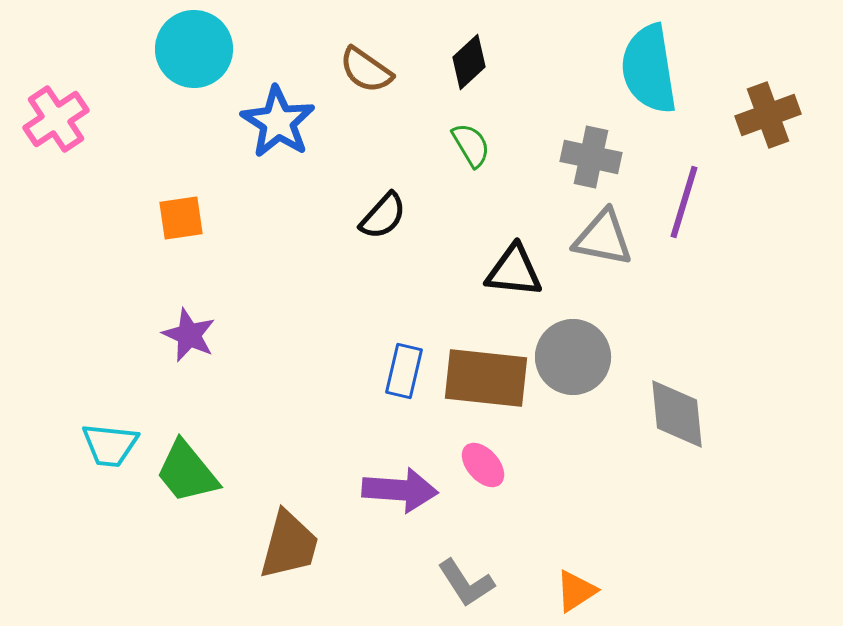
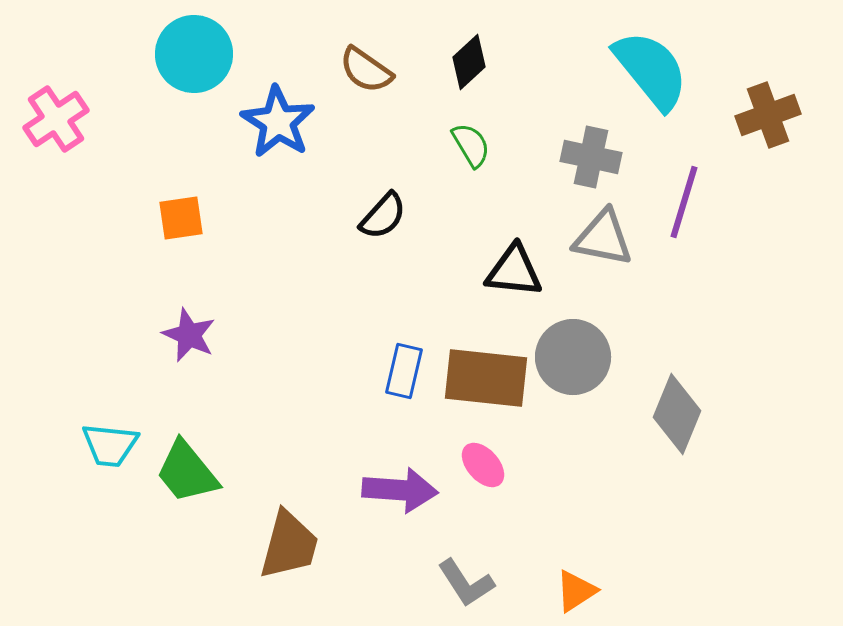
cyan circle: moved 5 px down
cyan semicircle: moved 2 px right, 1 px down; rotated 150 degrees clockwise
gray diamond: rotated 28 degrees clockwise
